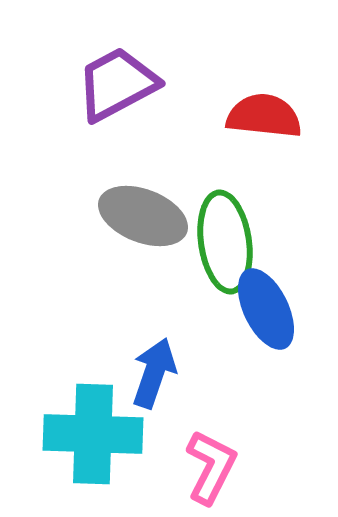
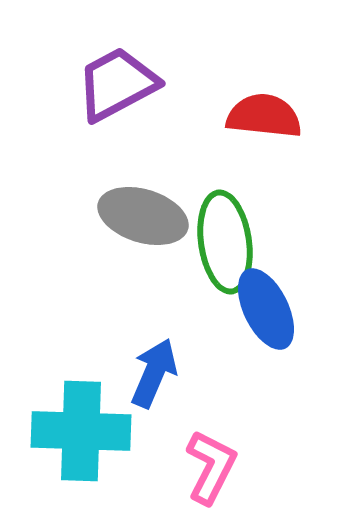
gray ellipse: rotated 4 degrees counterclockwise
blue arrow: rotated 4 degrees clockwise
cyan cross: moved 12 px left, 3 px up
